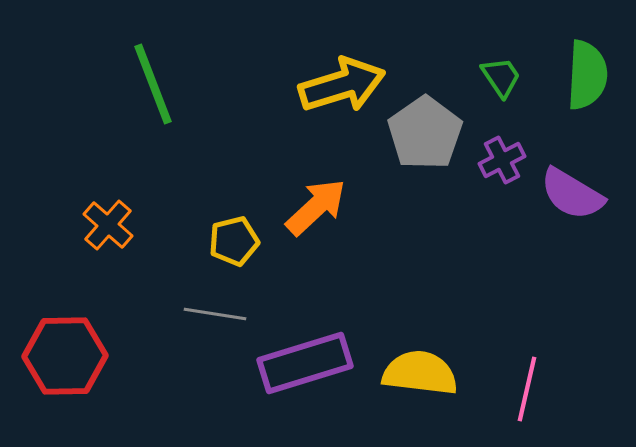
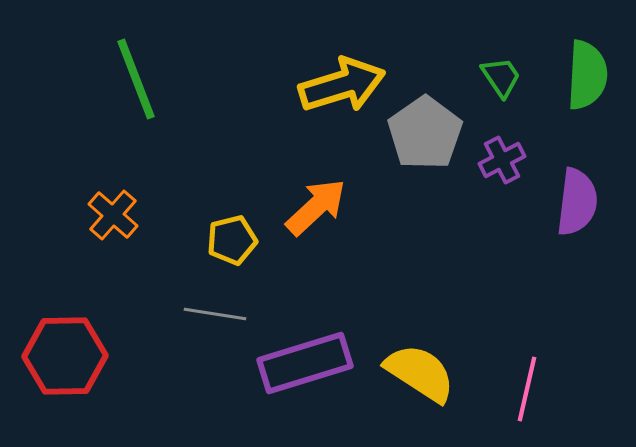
green line: moved 17 px left, 5 px up
purple semicircle: moved 5 px right, 8 px down; rotated 114 degrees counterclockwise
orange cross: moved 5 px right, 10 px up
yellow pentagon: moved 2 px left, 1 px up
yellow semicircle: rotated 26 degrees clockwise
